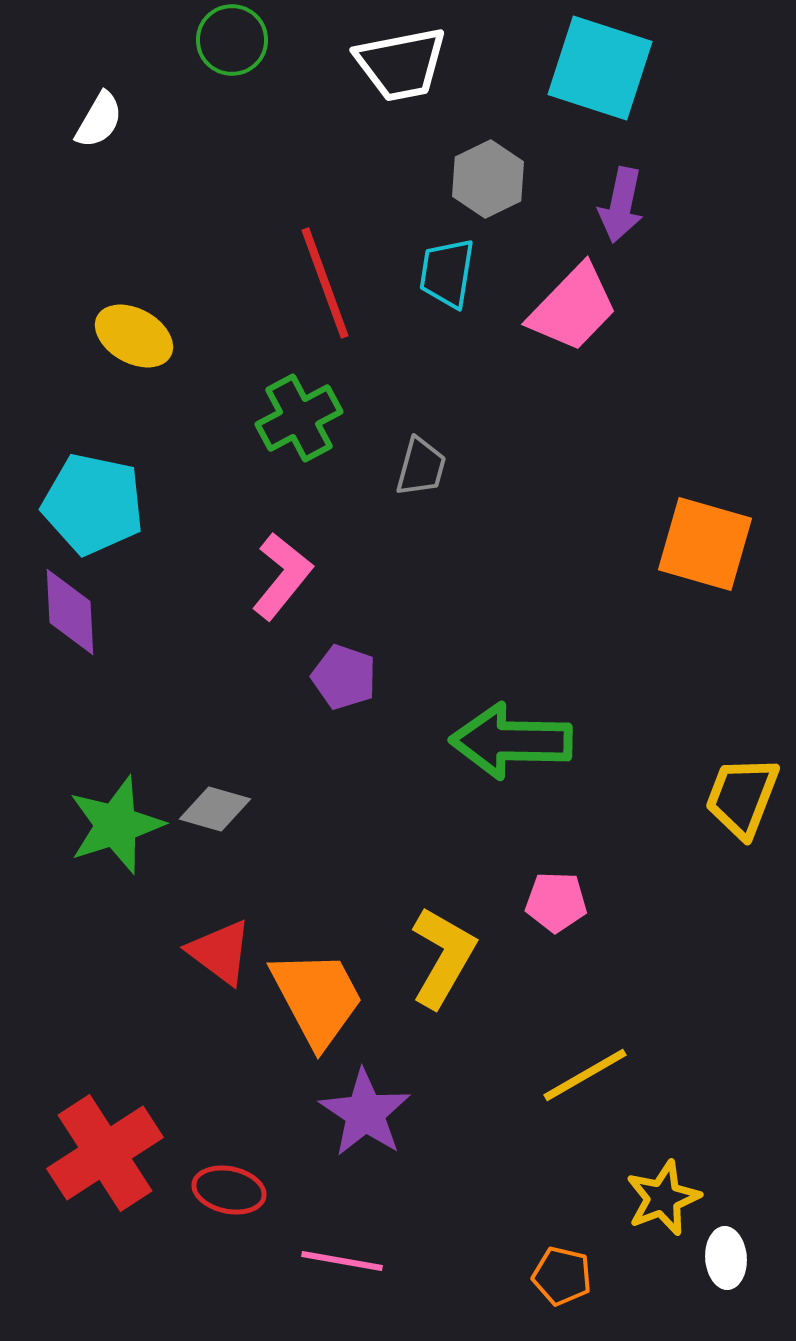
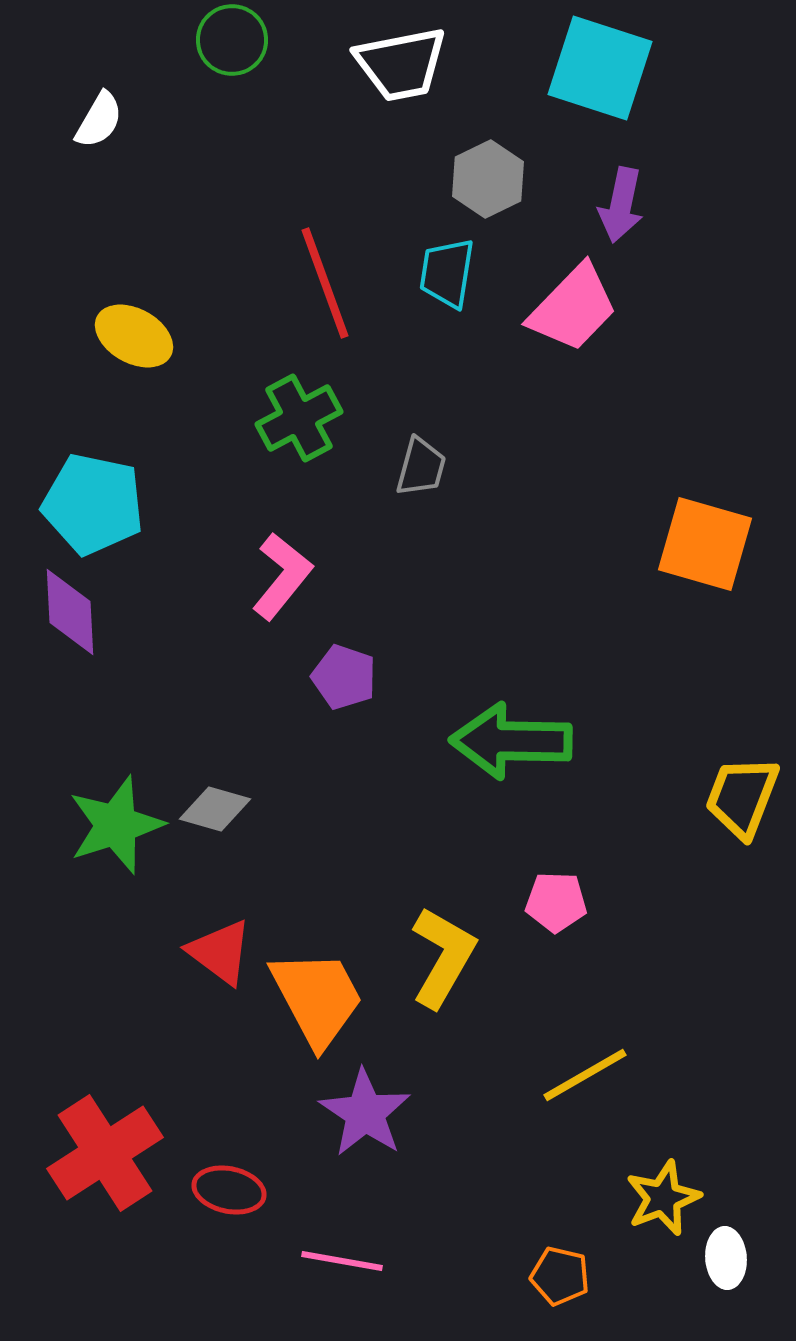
orange pentagon: moved 2 px left
